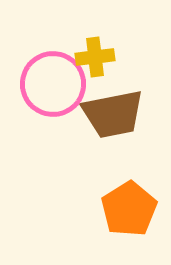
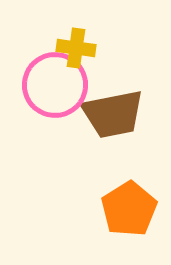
yellow cross: moved 19 px left, 9 px up; rotated 15 degrees clockwise
pink circle: moved 2 px right, 1 px down
